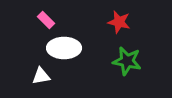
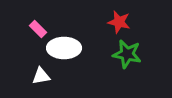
pink rectangle: moved 8 px left, 9 px down
green star: moved 7 px up
